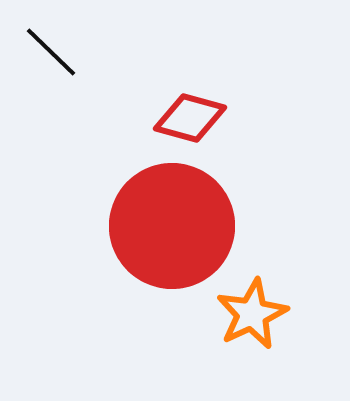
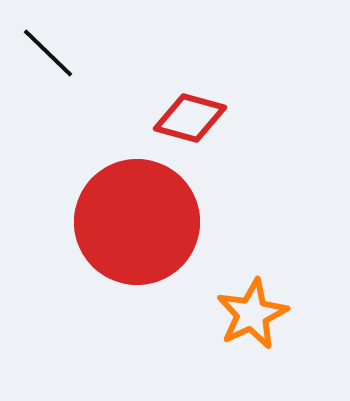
black line: moved 3 px left, 1 px down
red circle: moved 35 px left, 4 px up
